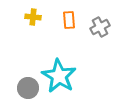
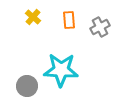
yellow cross: rotated 35 degrees clockwise
cyan star: moved 2 px right, 6 px up; rotated 28 degrees counterclockwise
gray circle: moved 1 px left, 2 px up
